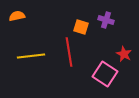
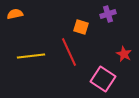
orange semicircle: moved 2 px left, 2 px up
purple cross: moved 2 px right, 6 px up; rotated 35 degrees counterclockwise
red line: rotated 16 degrees counterclockwise
pink square: moved 2 px left, 5 px down
